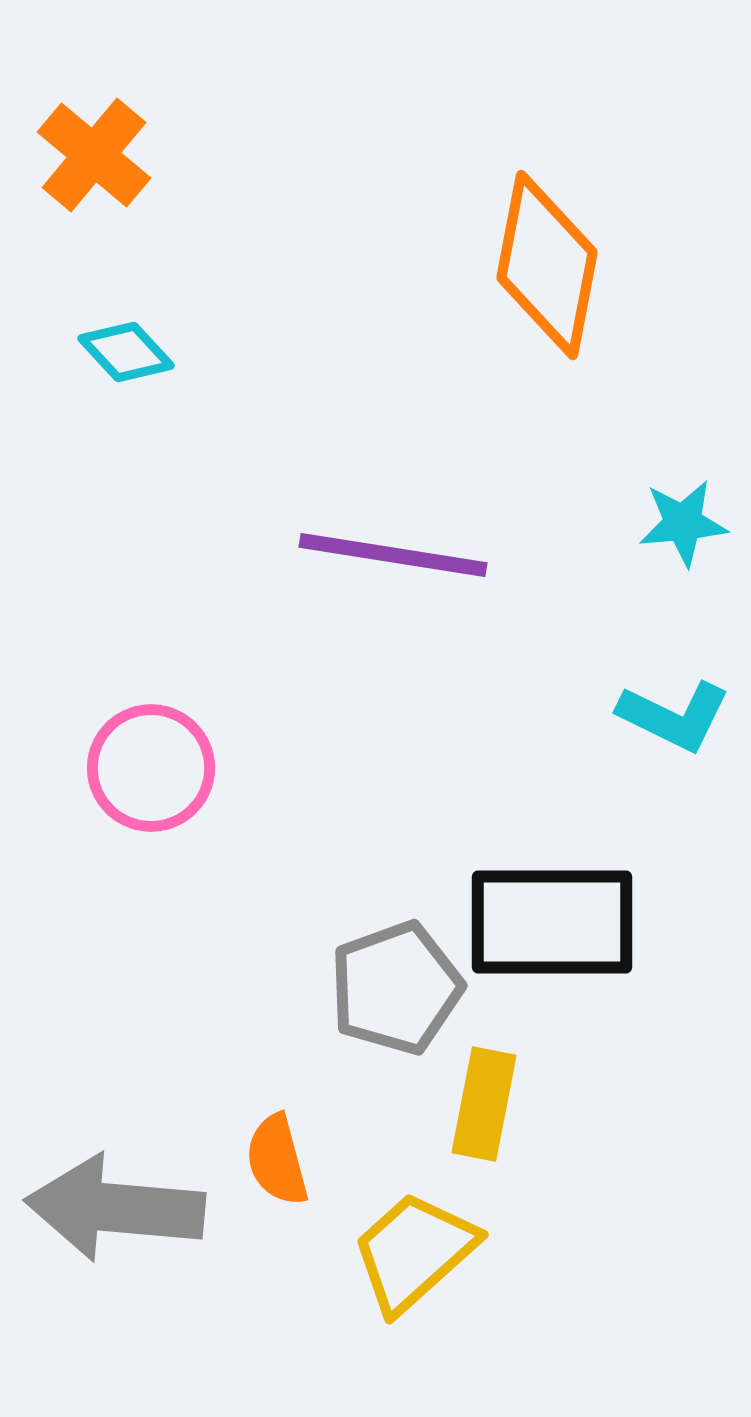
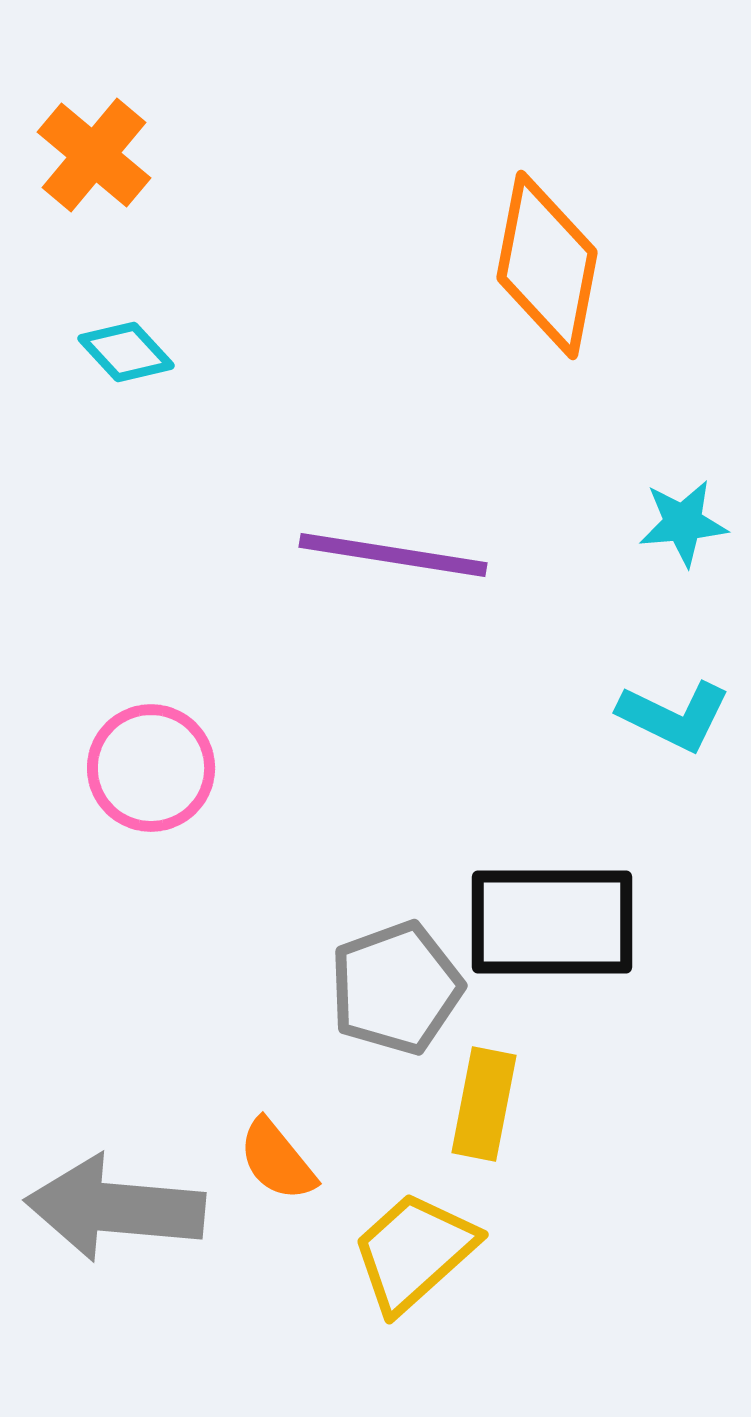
orange semicircle: rotated 24 degrees counterclockwise
